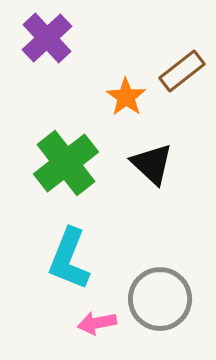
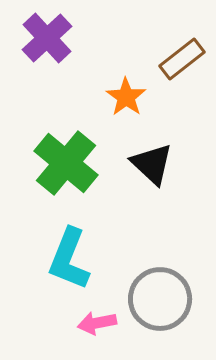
brown rectangle: moved 12 px up
green cross: rotated 12 degrees counterclockwise
